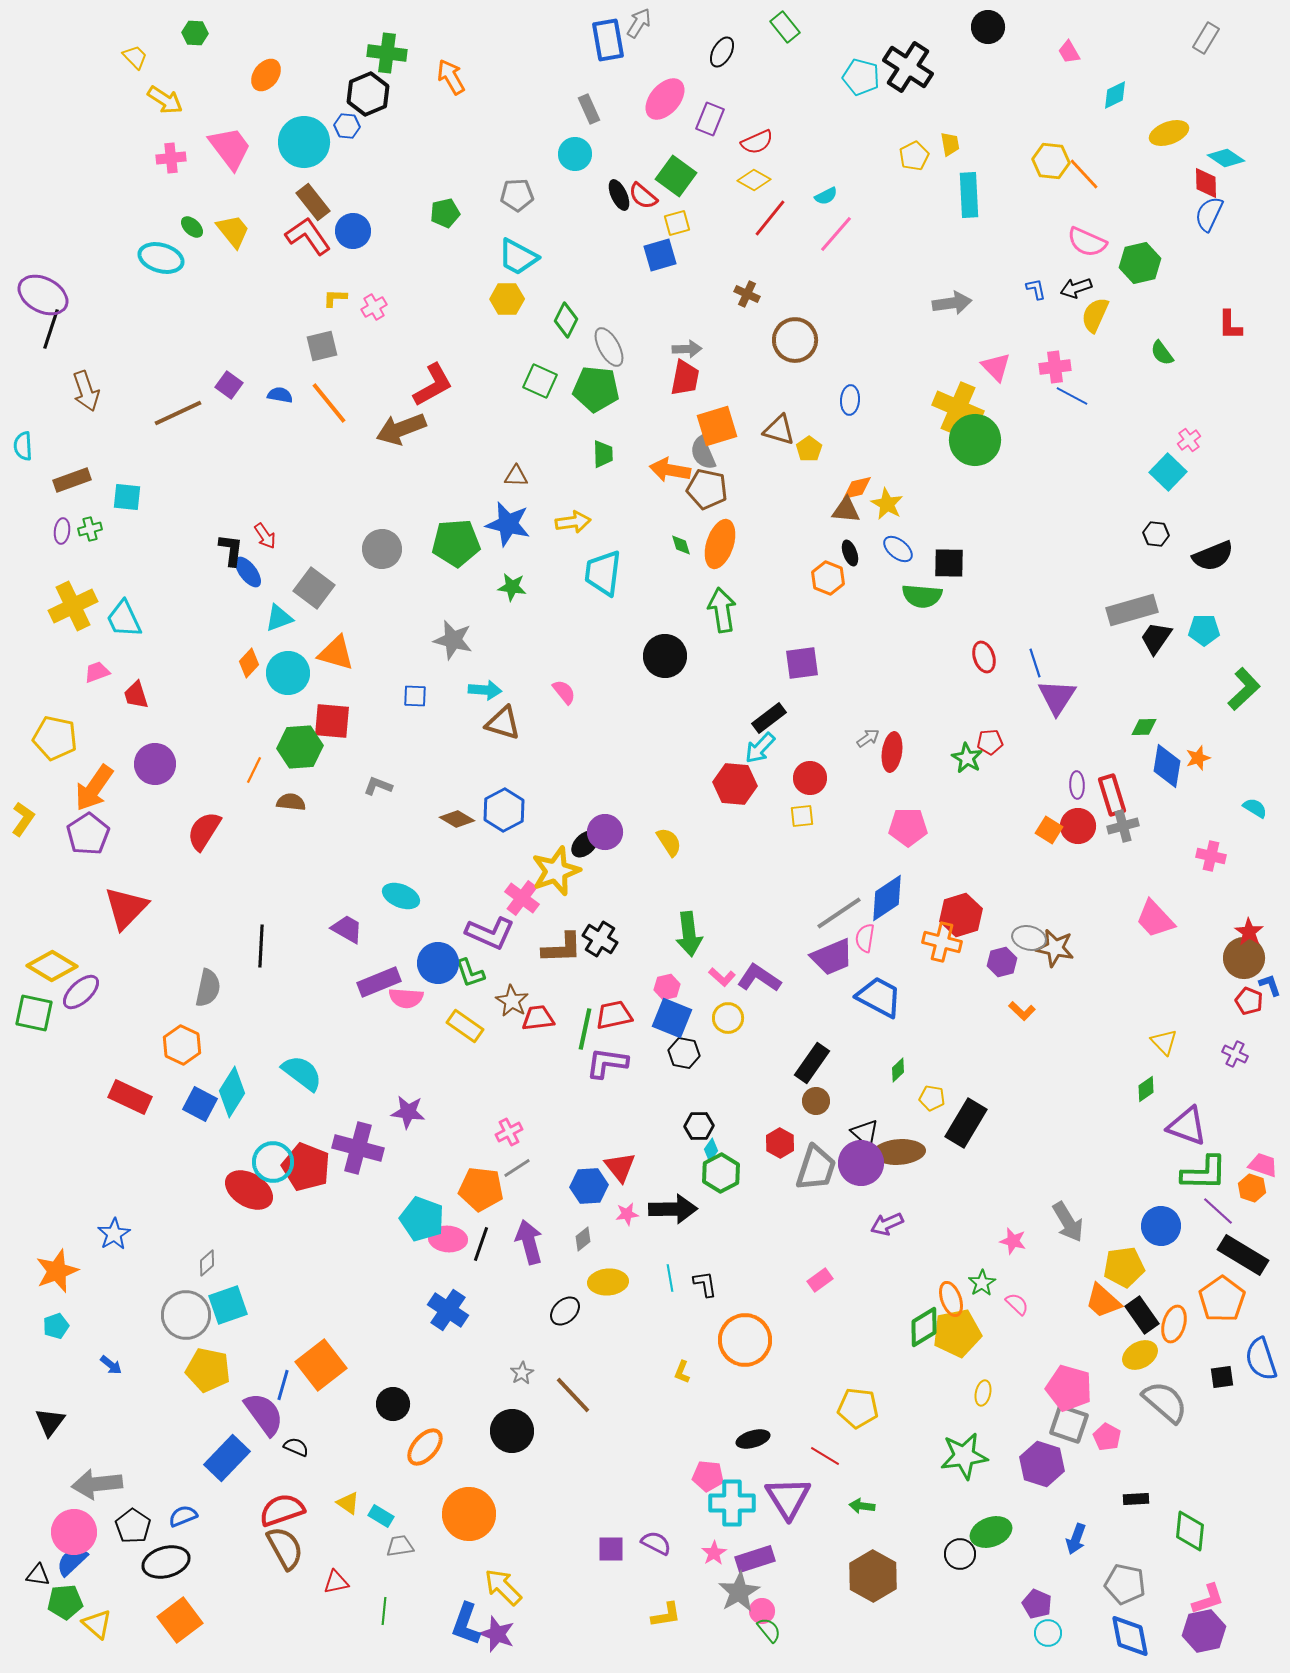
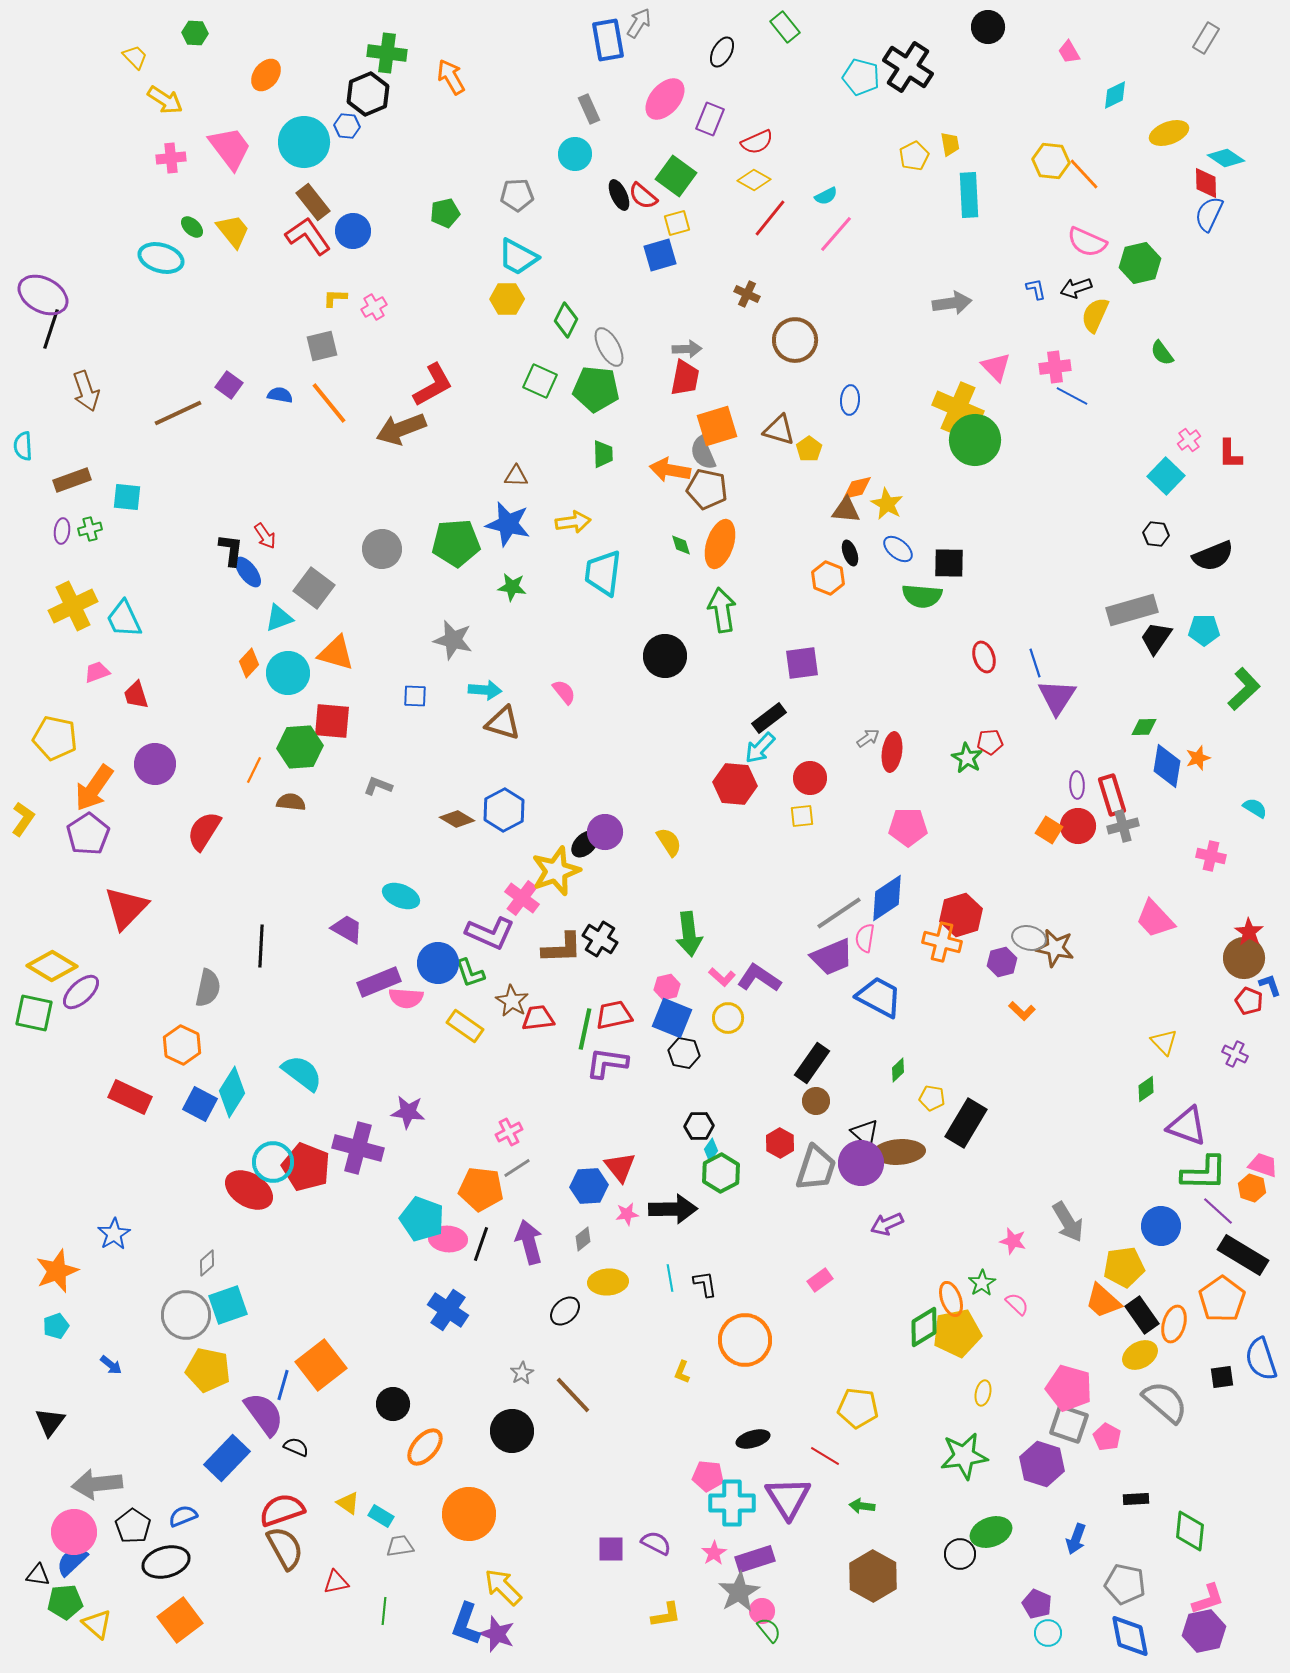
red L-shape at (1230, 325): moved 129 px down
cyan square at (1168, 472): moved 2 px left, 4 px down
